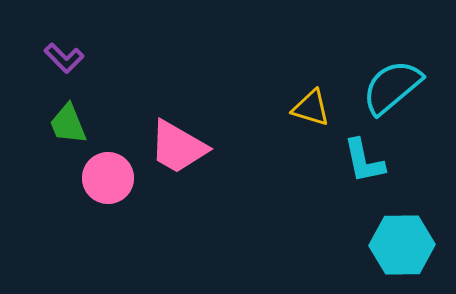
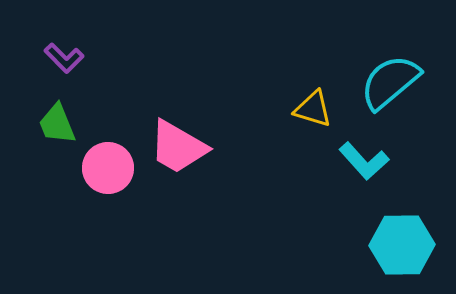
cyan semicircle: moved 2 px left, 5 px up
yellow triangle: moved 2 px right, 1 px down
green trapezoid: moved 11 px left
cyan L-shape: rotated 30 degrees counterclockwise
pink circle: moved 10 px up
